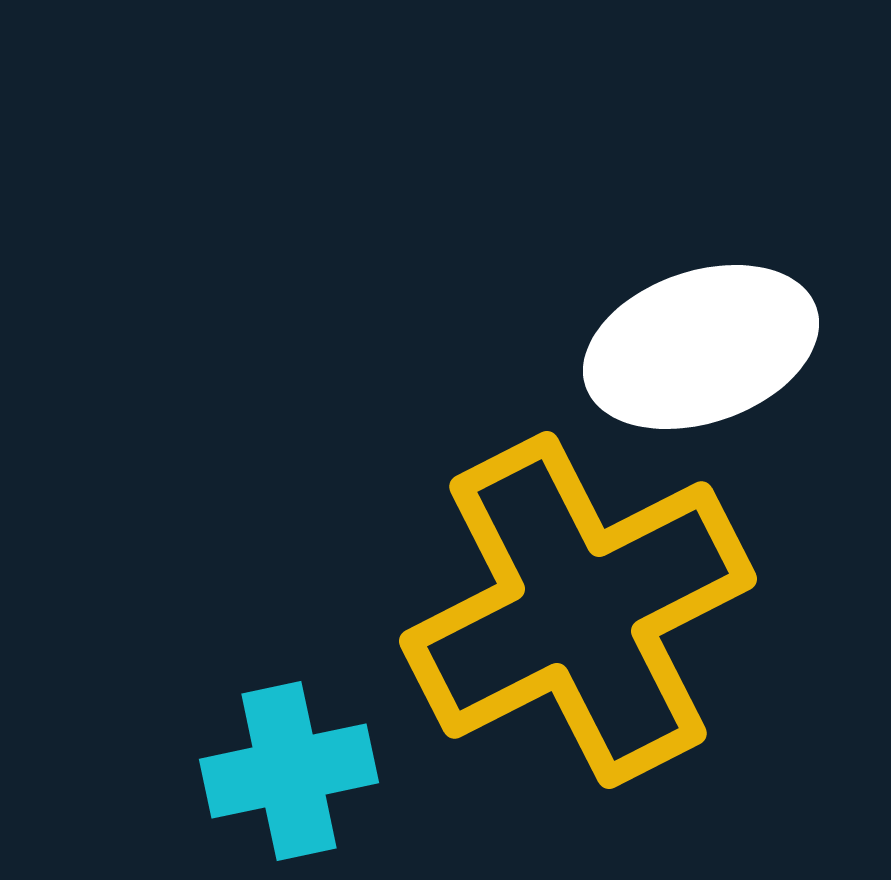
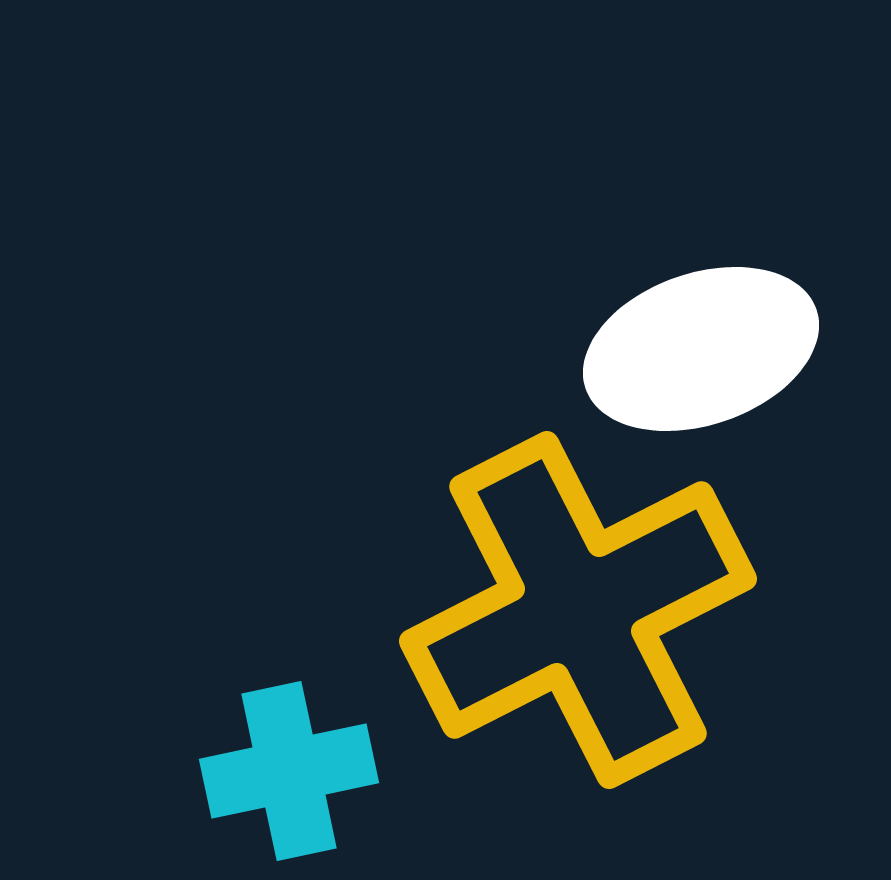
white ellipse: moved 2 px down
